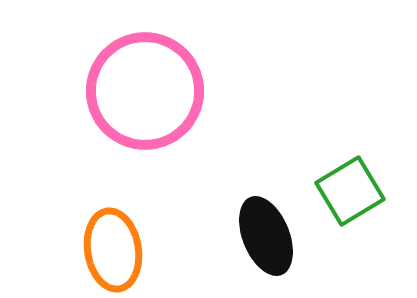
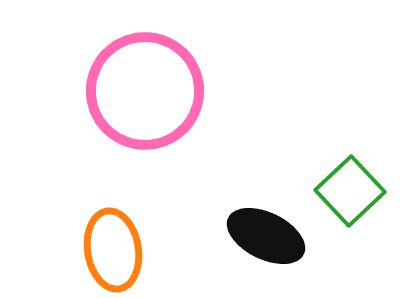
green square: rotated 12 degrees counterclockwise
black ellipse: rotated 42 degrees counterclockwise
